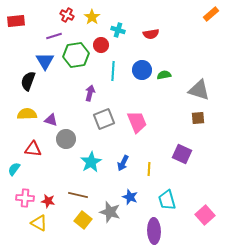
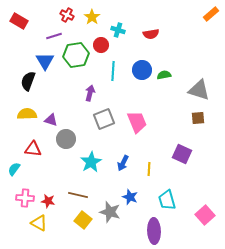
red rectangle: moved 3 px right; rotated 36 degrees clockwise
